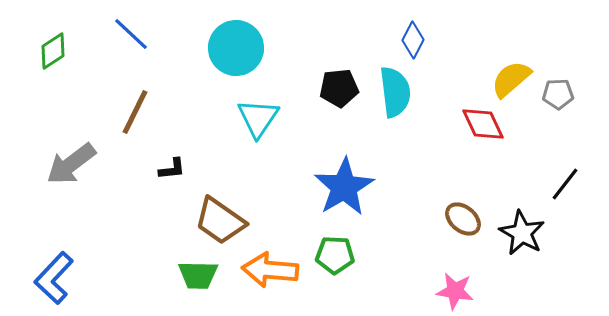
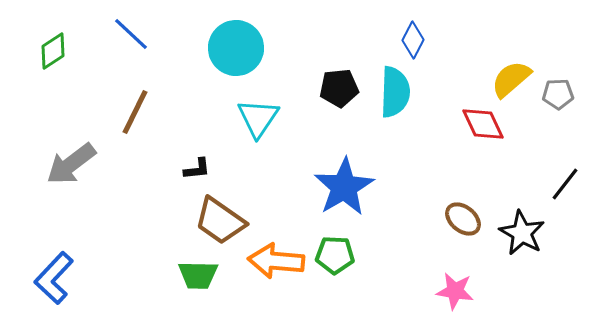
cyan semicircle: rotated 9 degrees clockwise
black L-shape: moved 25 px right
orange arrow: moved 6 px right, 9 px up
